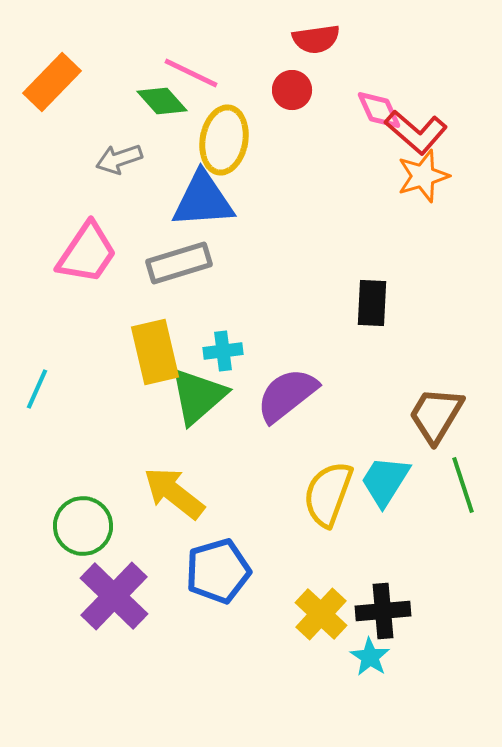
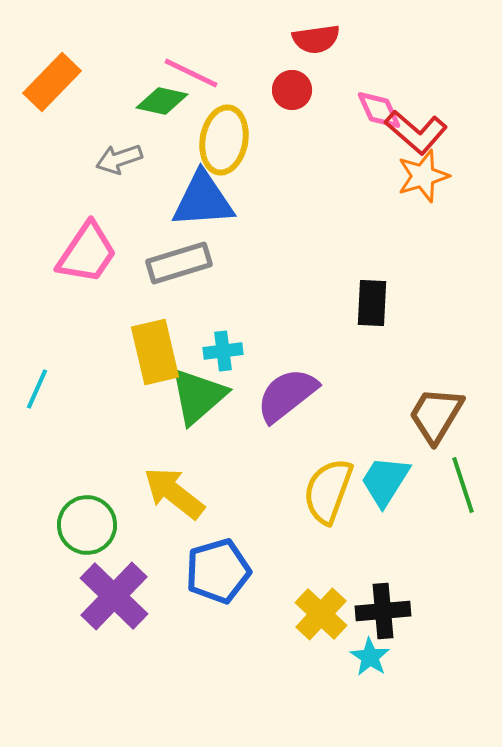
green diamond: rotated 36 degrees counterclockwise
yellow semicircle: moved 3 px up
green circle: moved 4 px right, 1 px up
